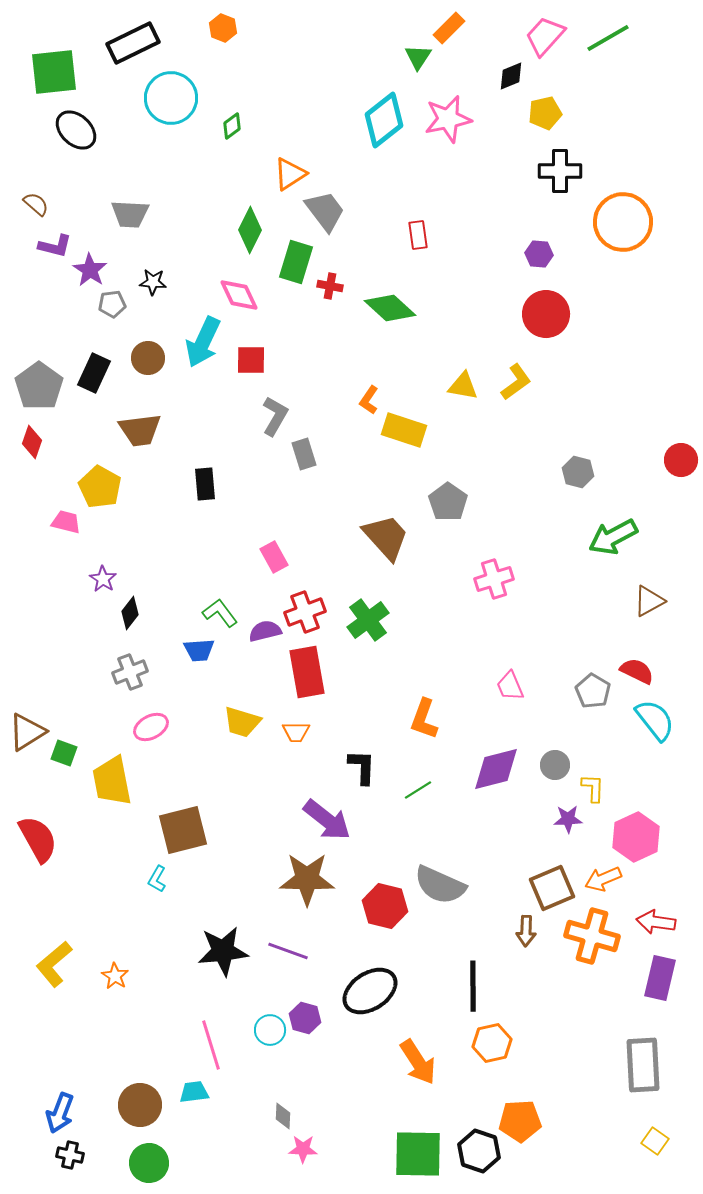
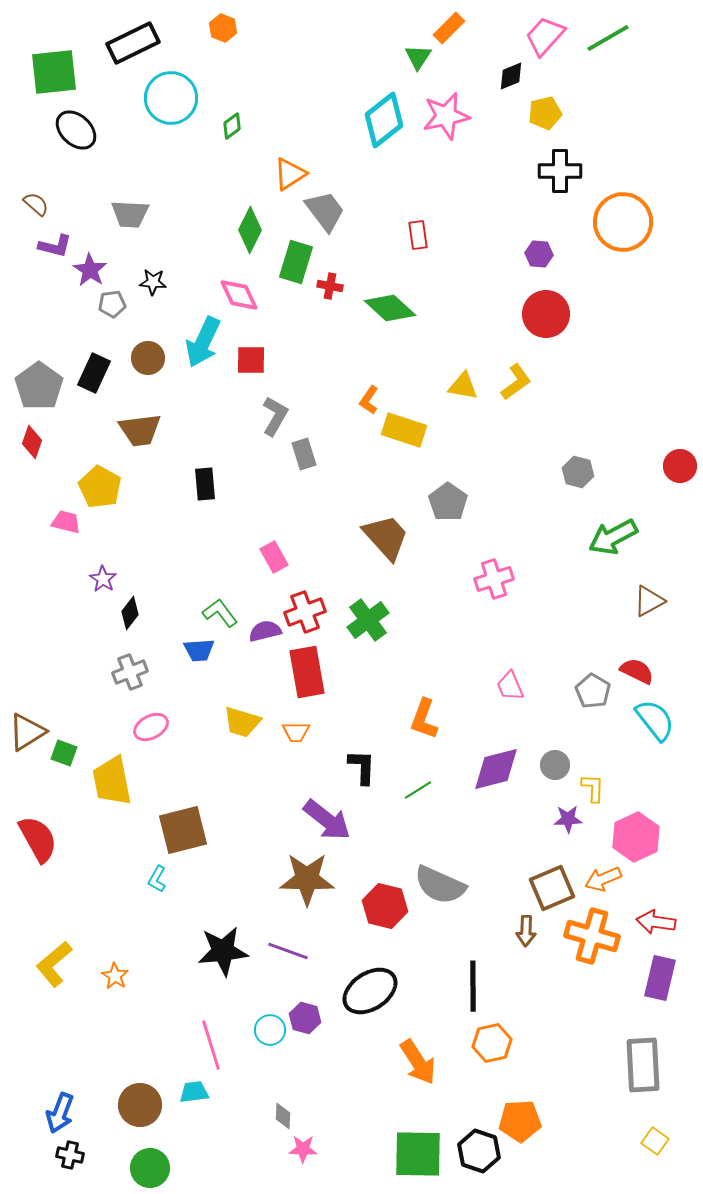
pink star at (448, 119): moved 2 px left, 3 px up
red circle at (681, 460): moved 1 px left, 6 px down
green circle at (149, 1163): moved 1 px right, 5 px down
